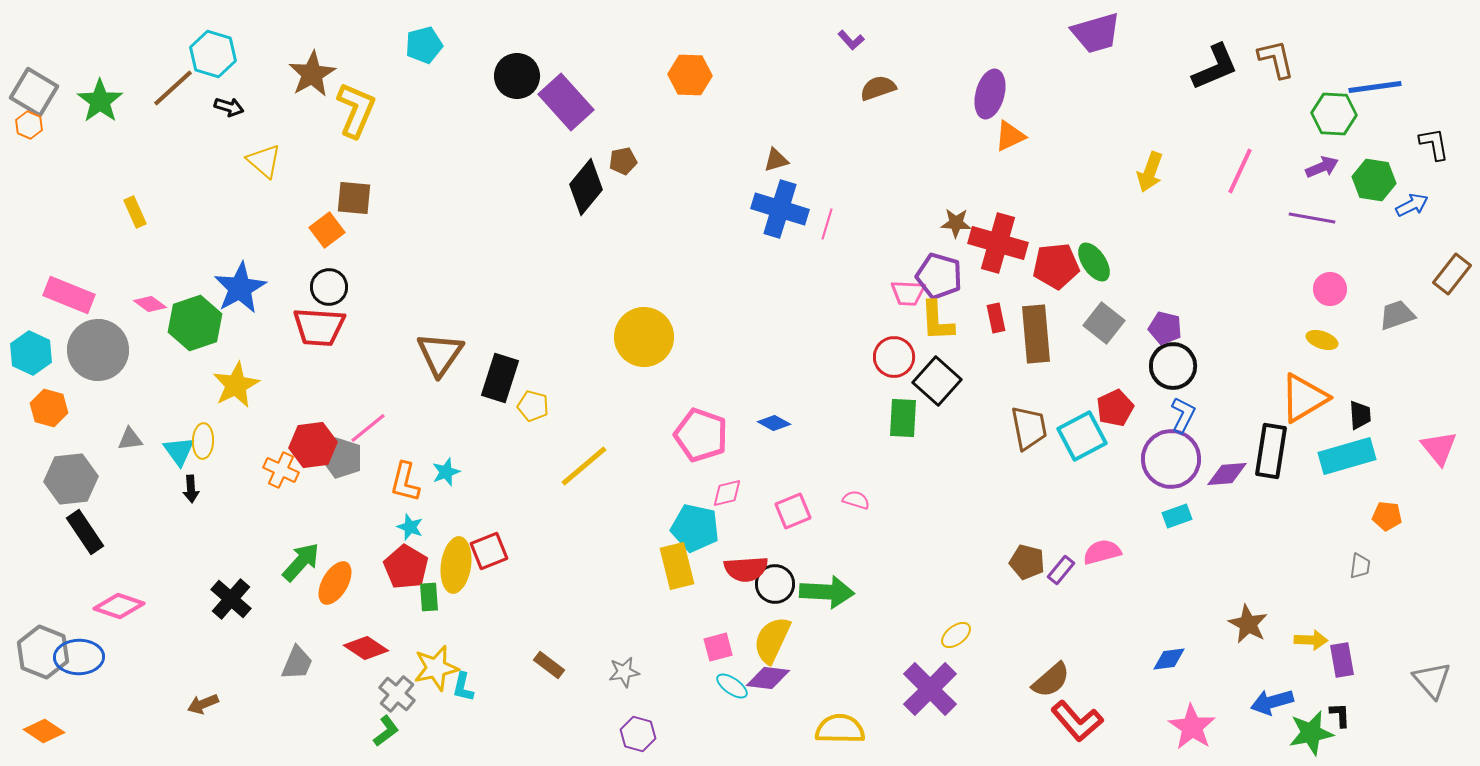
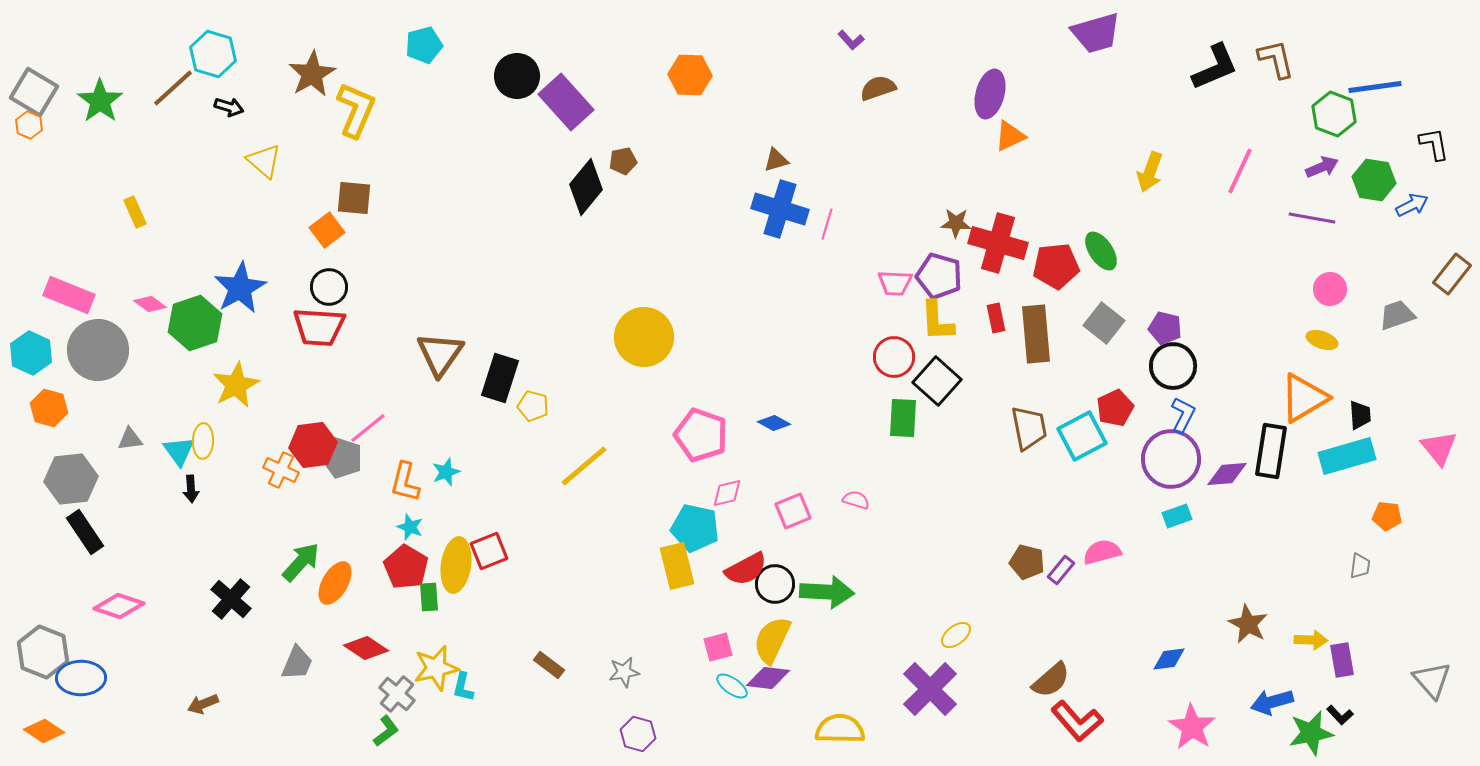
green hexagon at (1334, 114): rotated 18 degrees clockwise
green ellipse at (1094, 262): moved 7 px right, 11 px up
pink trapezoid at (908, 293): moved 13 px left, 10 px up
red semicircle at (746, 569): rotated 24 degrees counterclockwise
blue ellipse at (79, 657): moved 2 px right, 21 px down
black L-shape at (1340, 715): rotated 140 degrees clockwise
